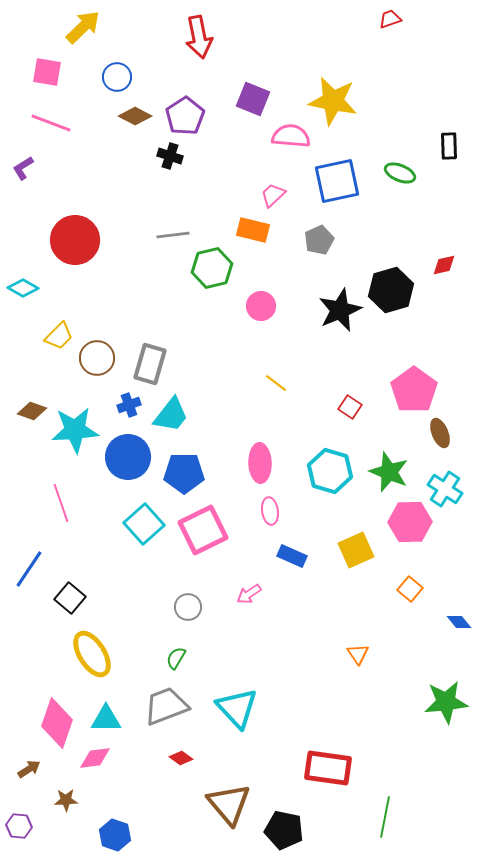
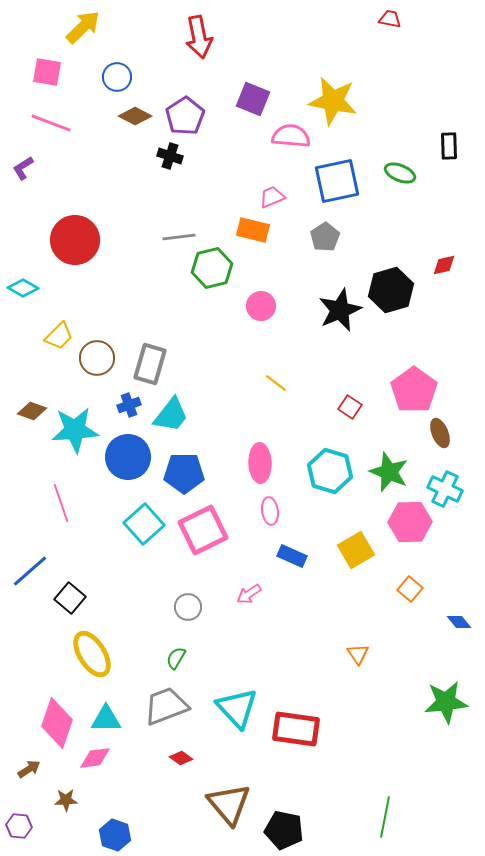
red trapezoid at (390, 19): rotated 30 degrees clockwise
pink trapezoid at (273, 195): moved 1 px left, 2 px down; rotated 20 degrees clockwise
gray line at (173, 235): moved 6 px right, 2 px down
gray pentagon at (319, 240): moved 6 px right, 3 px up; rotated 8 degrees counterclockwise
cyan cross at (445, 489): rotated 8 degrees counterclockwise
yellow square at (356, 550): rotated 6 degrees counterclockwise
blue line at (29, 569): moved 1 px right, 2 px down; rotated 15 degrees clockwise
red rectangle at (328, 768): moved 32 px left, 39 px up
